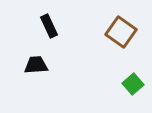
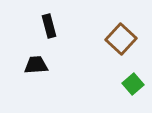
black rectangle: rotated 10 degrees clockwise
brown square: moved 7 px down; rotated 8 degrees clockwise
